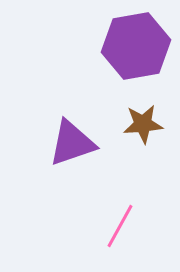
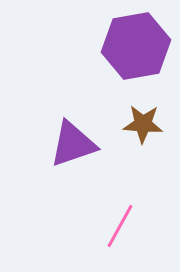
brown star: rotated 9 degrees clockwise
purple triangle: moved 1 px right, 1 px down
